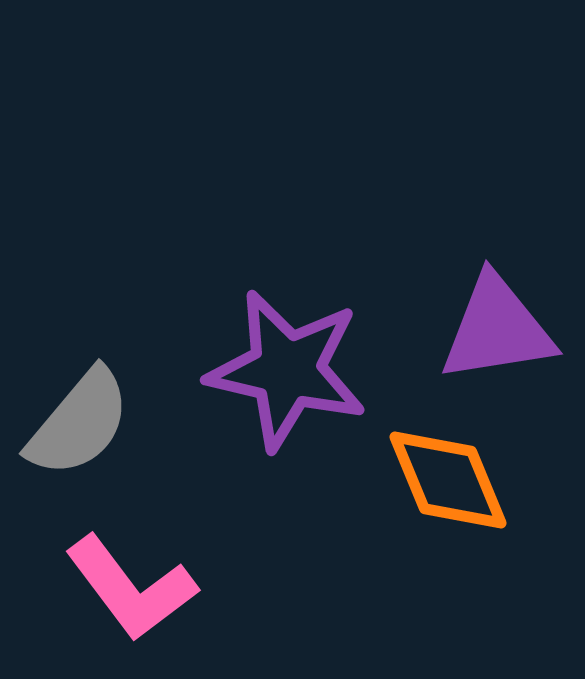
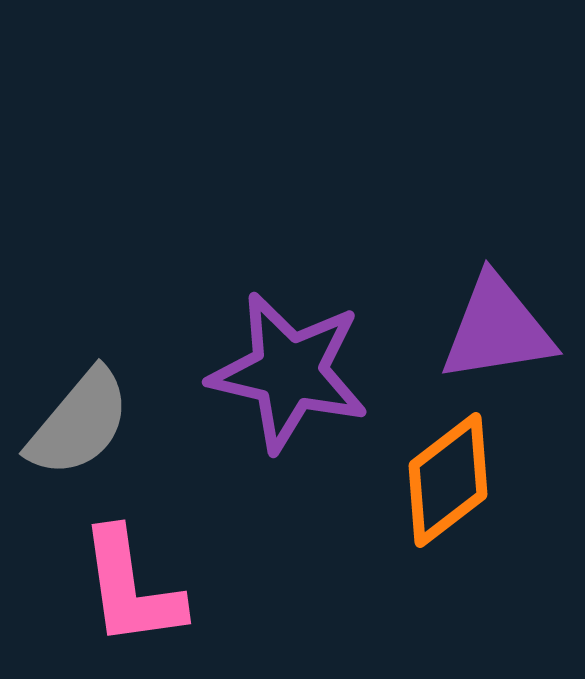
purple star: moved 2 px right, 2 px down
orange diamond: rotated 75 degrees clockwise
pink L-shape: rotated 29 degrees clockwise
